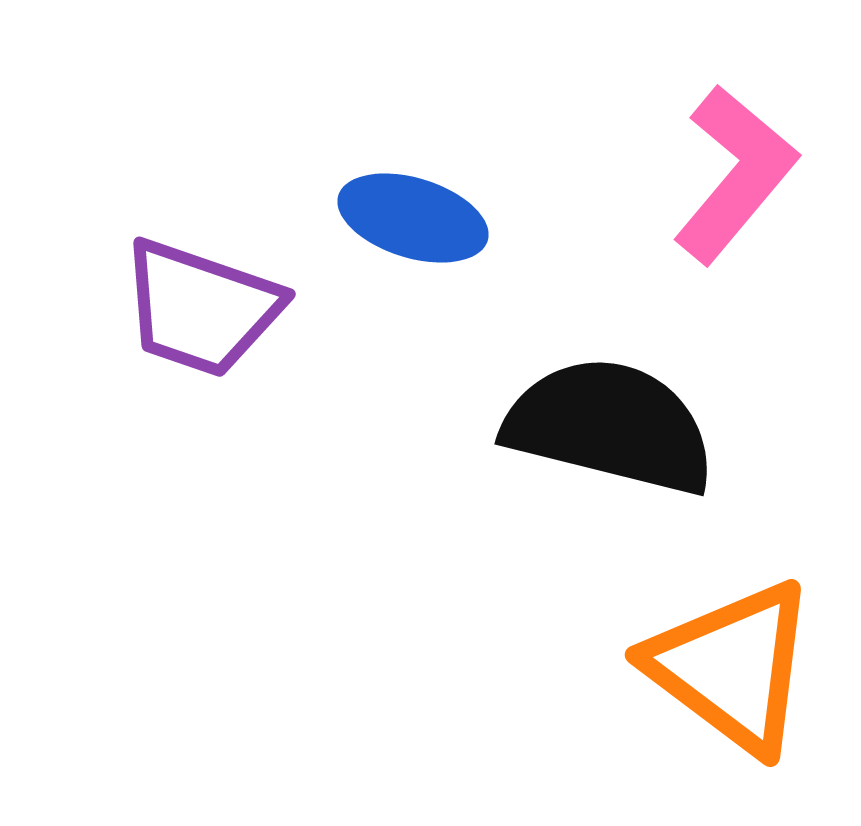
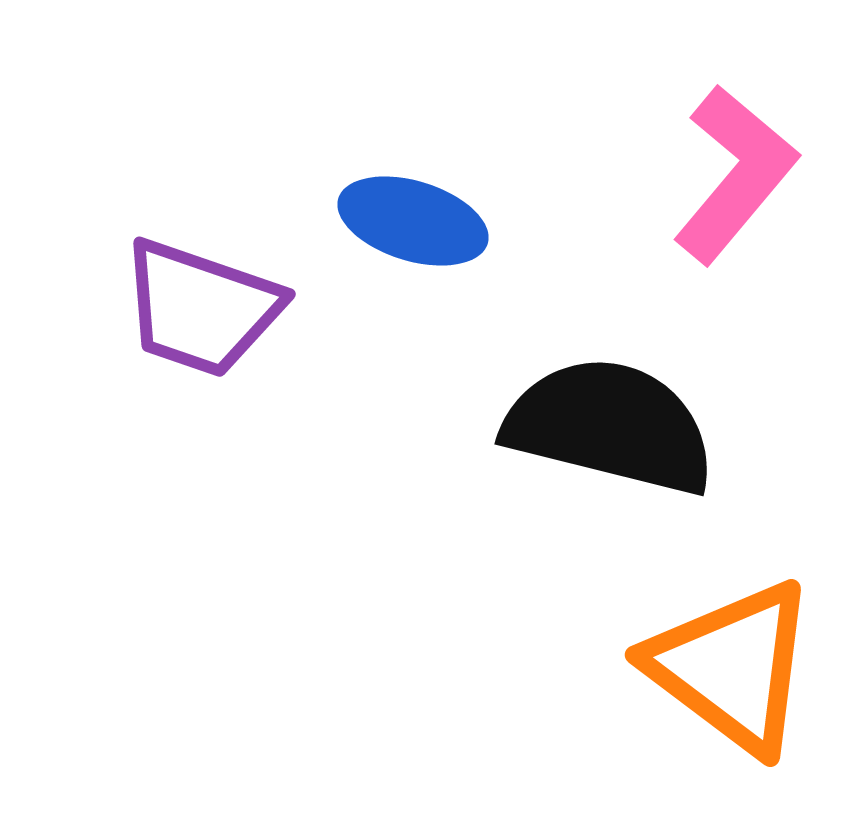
blue ellipse: moved 3 px down
